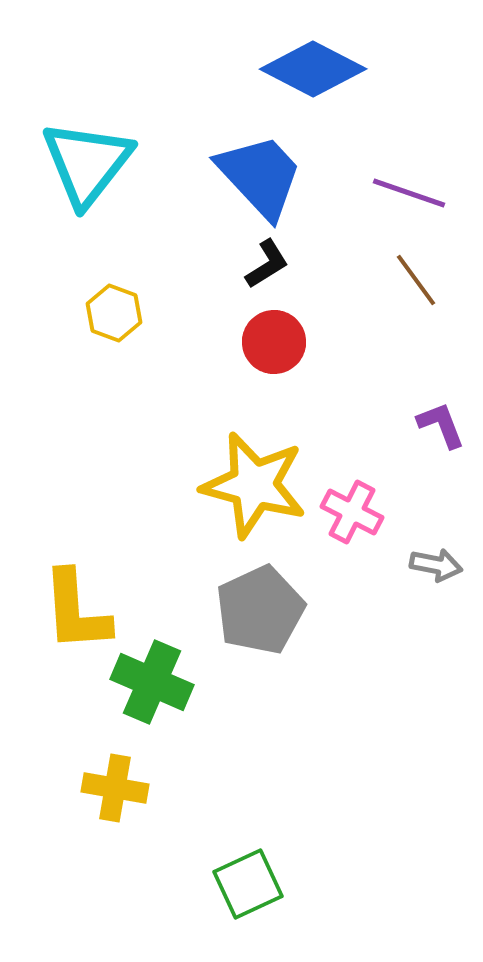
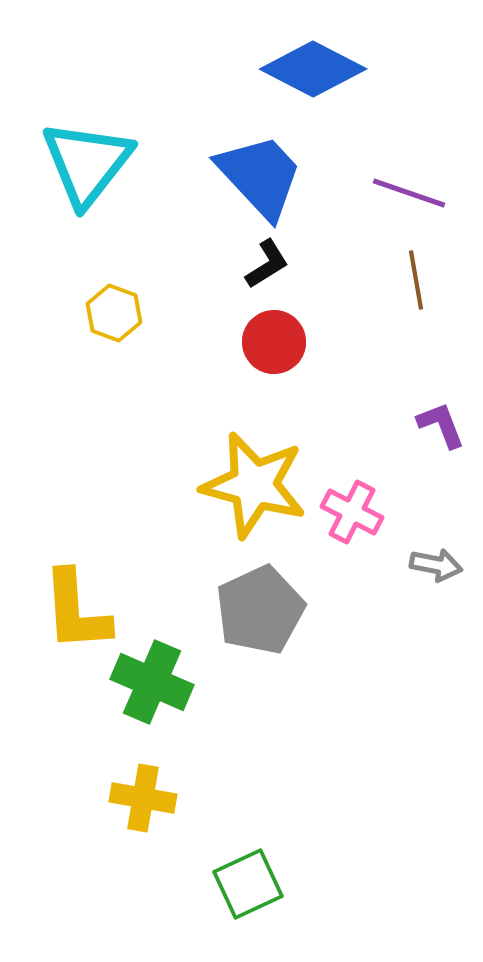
brown line: rotated 26 degrees clockwise
yellow cross: moved 28 px right, 10 px down
